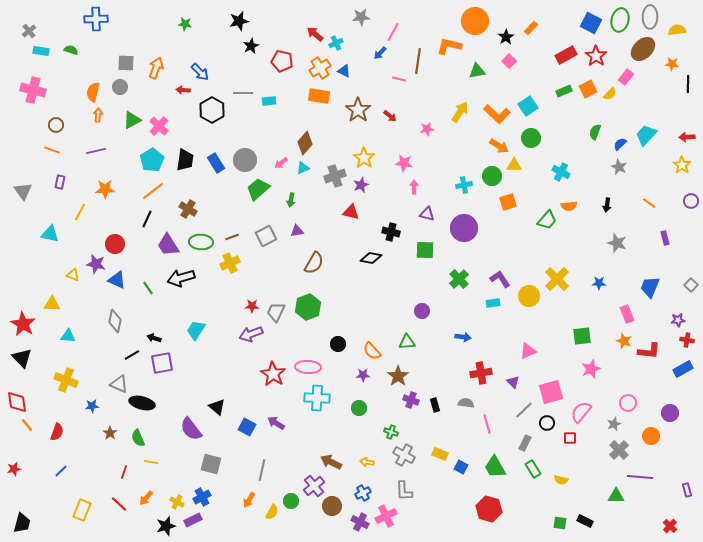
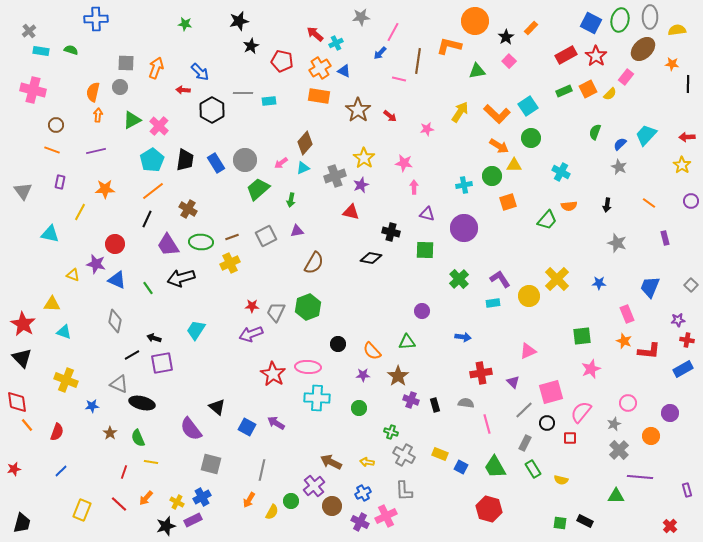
cyan triangle at (68, 336): moved 4 px left, 4 px up; rotated 14 degrees clockwise
